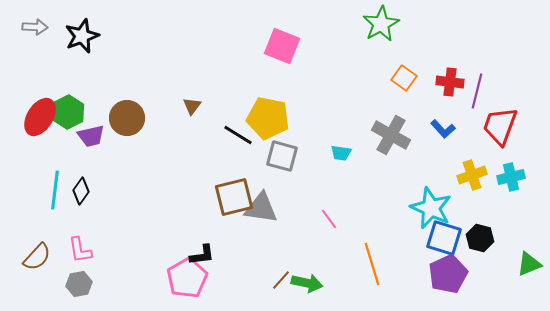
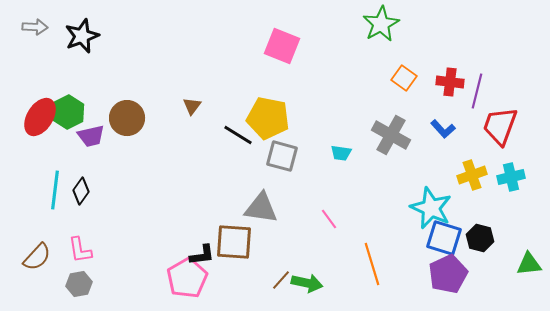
brown square: moved 45 px down; rotated 18 degrees clockwise
green triangle: rotated 16 degrees clockwise
